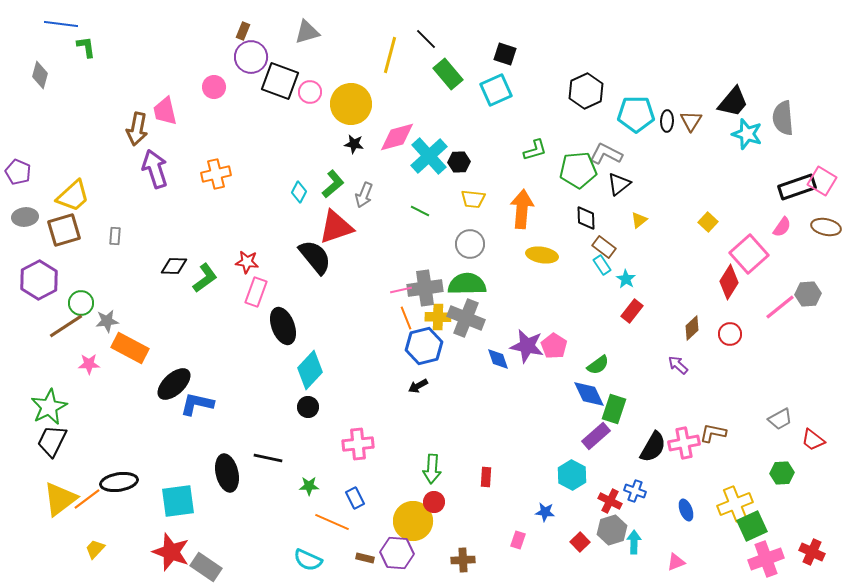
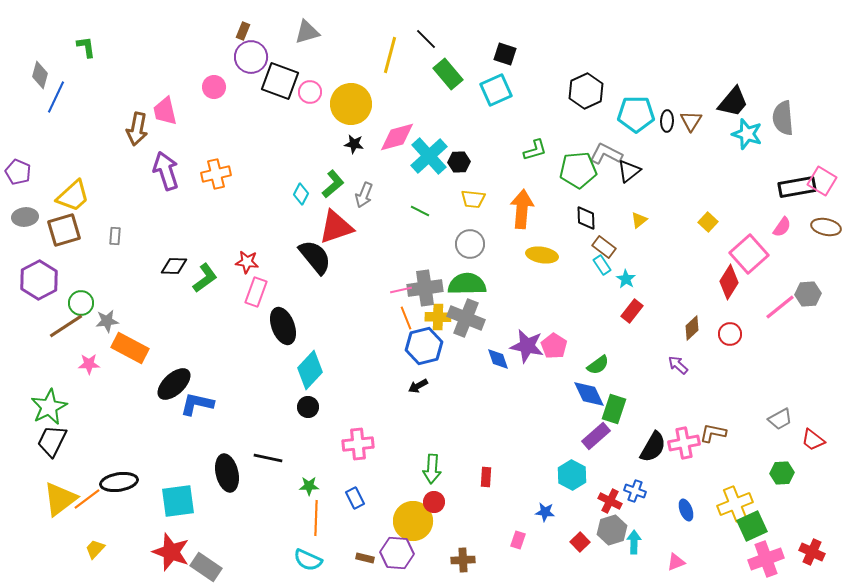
blue line at (61, 24): moved 5 px left, 73 px down; rotated 72 degrees counterclockwise
purple arrow at (155, 169): moved 11 px right, 2 px down
black triangle at (619, 184): moved 10 px right, 13 px up
black rectangle at (797, 187): rotated 9 degrees clockwise
cyan diamond at (299, 192): moved 2 px right, 2 px down
orange line at (332, 522): moved 16 px left, 4 px up; rotated 68 degrees clockwise
